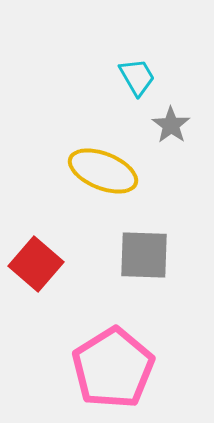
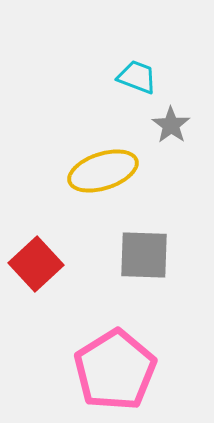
cyan trapezoid: rotated 39 degrees counterclockwise
yellow ellipse: rotated 40 degrees counterclockwise
red square: rotated 6 degrees clockwise
pink pentagon: moved 2 px right, 2 px down
